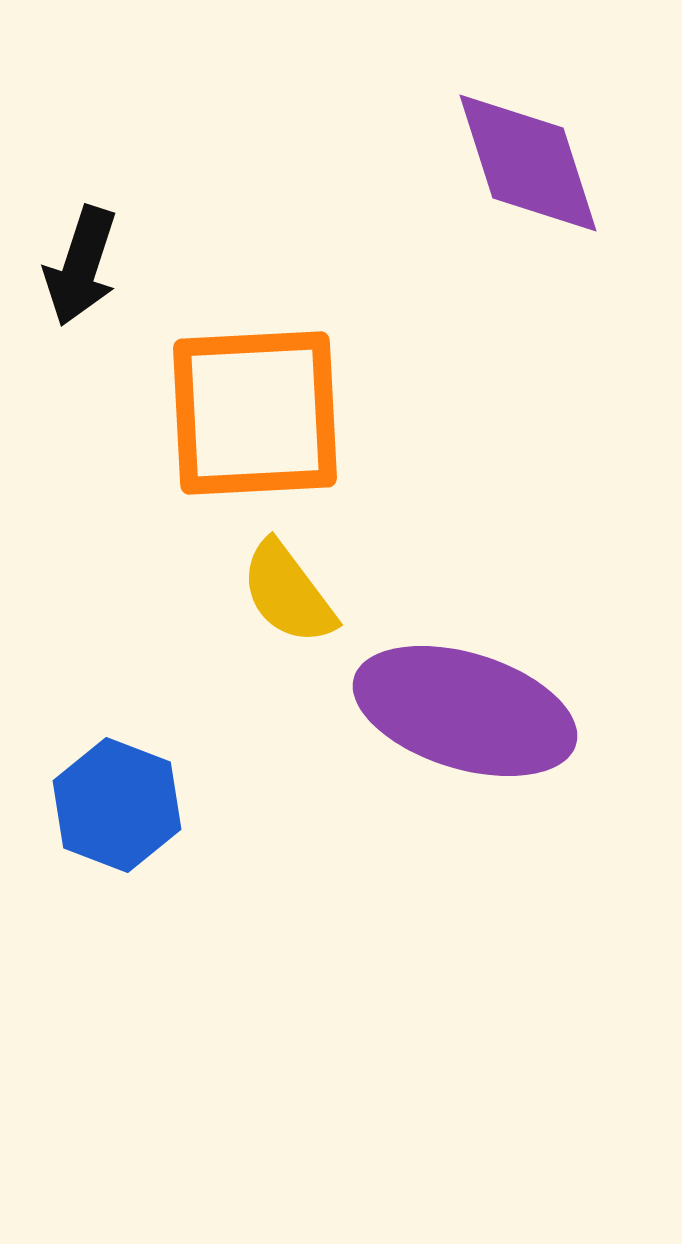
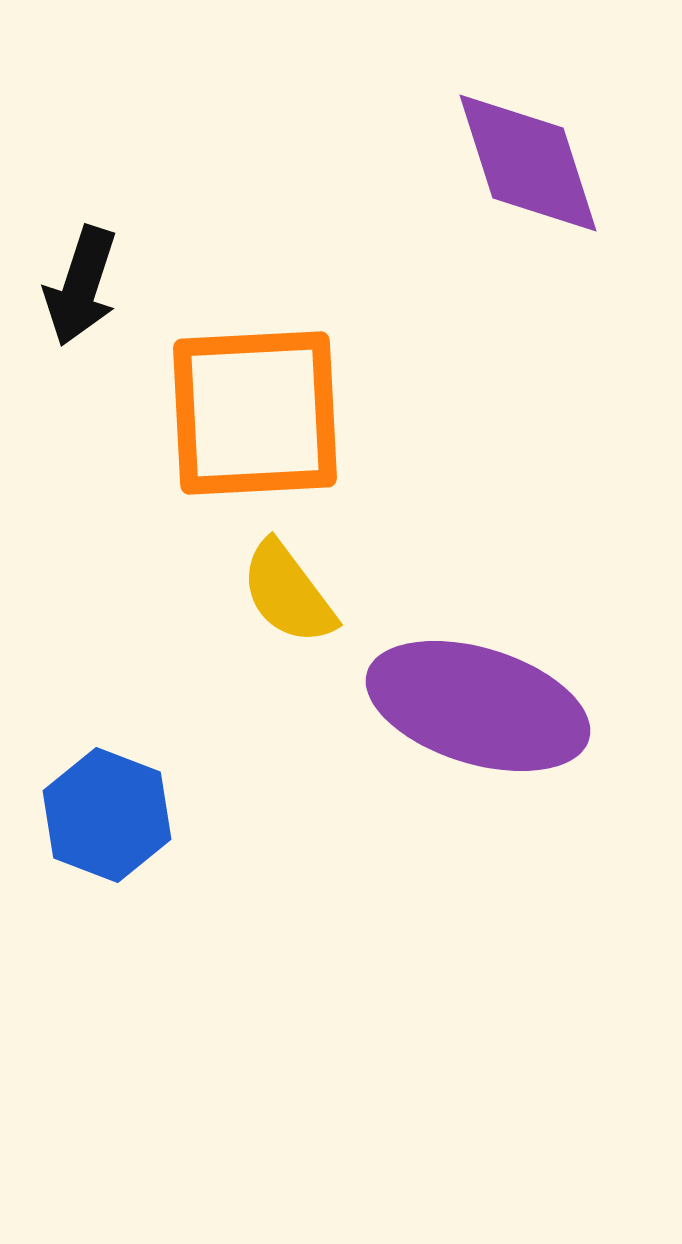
black arrow: moved 20 px down
purple ellipse: moved 13 px right, 5 px up
blue hexagon: moved 10 px left, 10 px down
